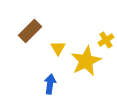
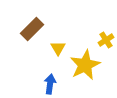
brown rectangle: moved 2 px right, 2 px up
yellow star: moved 1 px left, 4 px down
